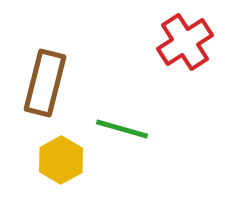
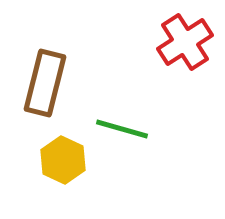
yellow hexagon: moved 2 px right; rotated 6 degrees counterclockwise
